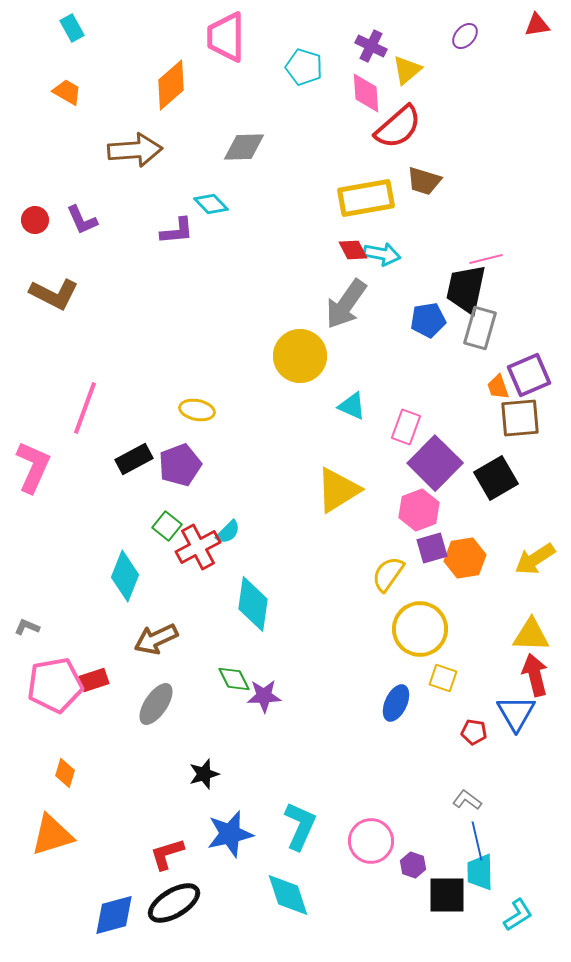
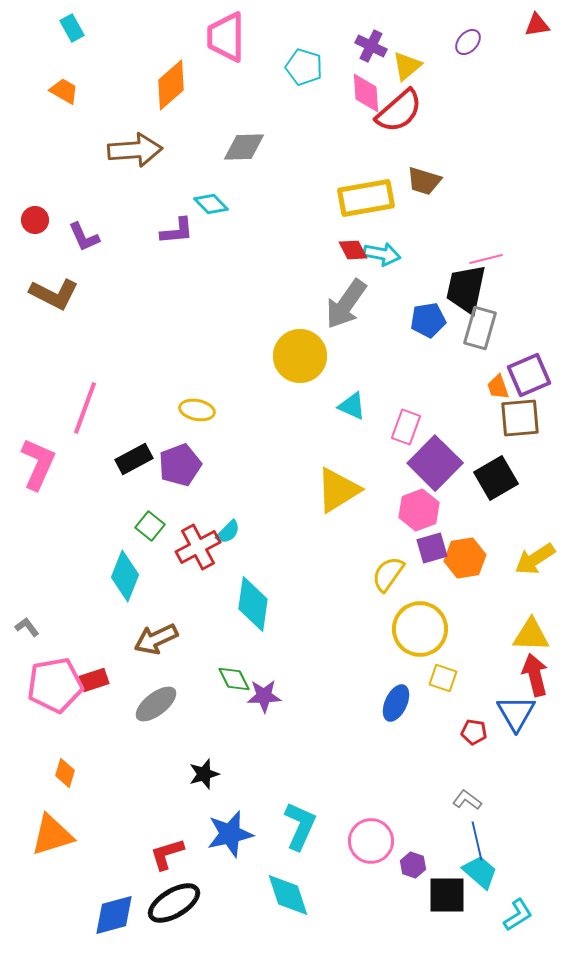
purple ellipse at (465, 36): moved 3 px right, 6 px down
yellow triangle at (407, 70): moved 4 px up
orange trapezoid at (67, 92): moved 3 px left, 1 px up
red semicircle at (398, 127): moved 1 px right, 16 px up
purple L-shape at (82, 220): moved 2 px right, 17 px down
pink L-shape at (33, 467): moved 5 px right, 3 px up
green square at (167, 526): moved 17 px left
gray L-shape at (27, 627): rotated 30 degrees clockwise
gray ellipse at (156, 704): rotated 18 degrees clockwise
cyan trapezoid at (480, 872): rotated 132 degrees clockwise
